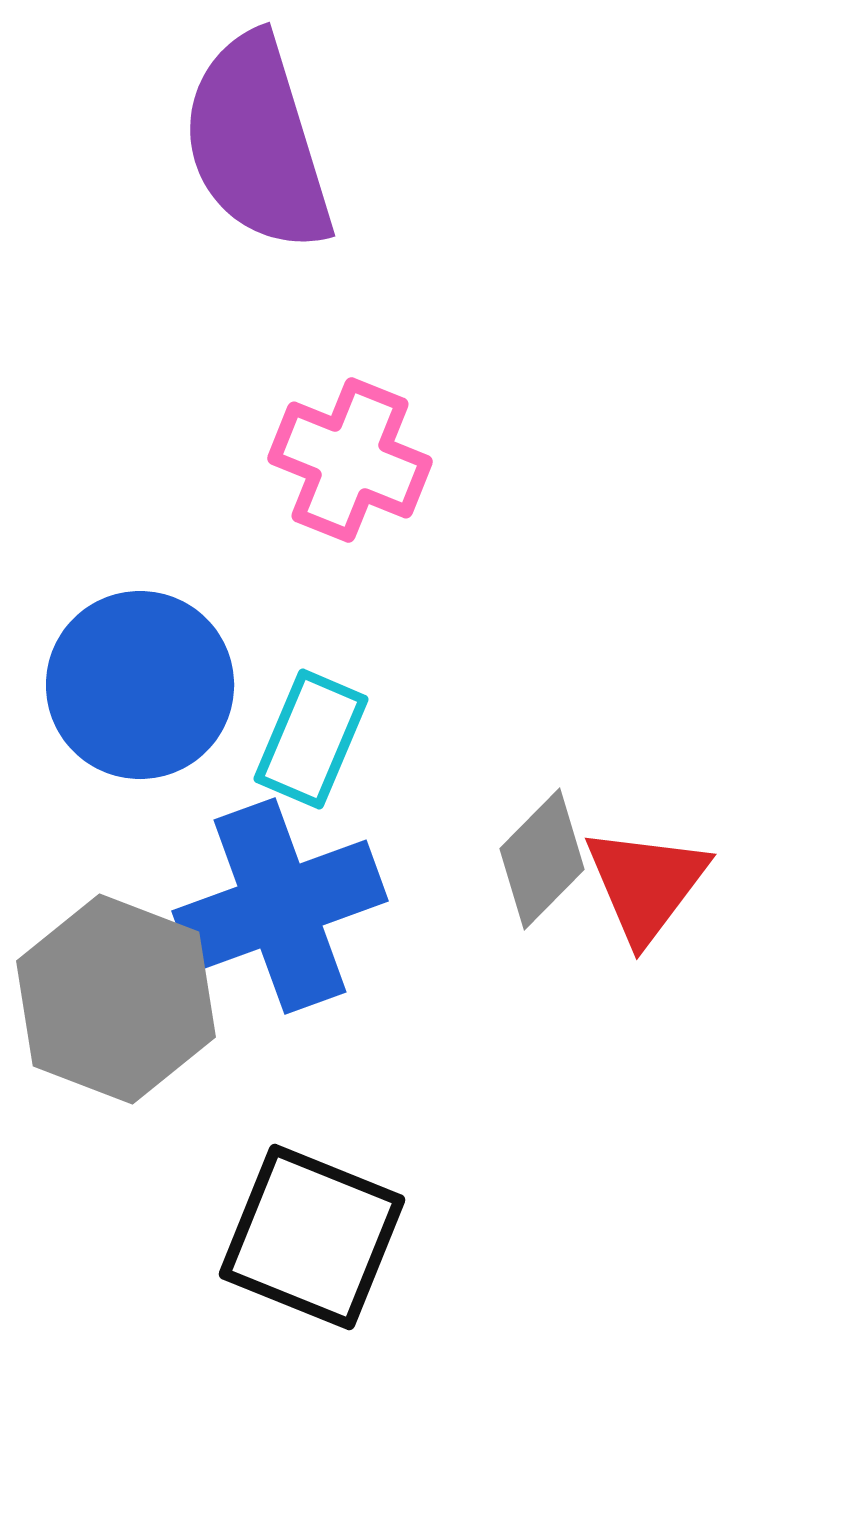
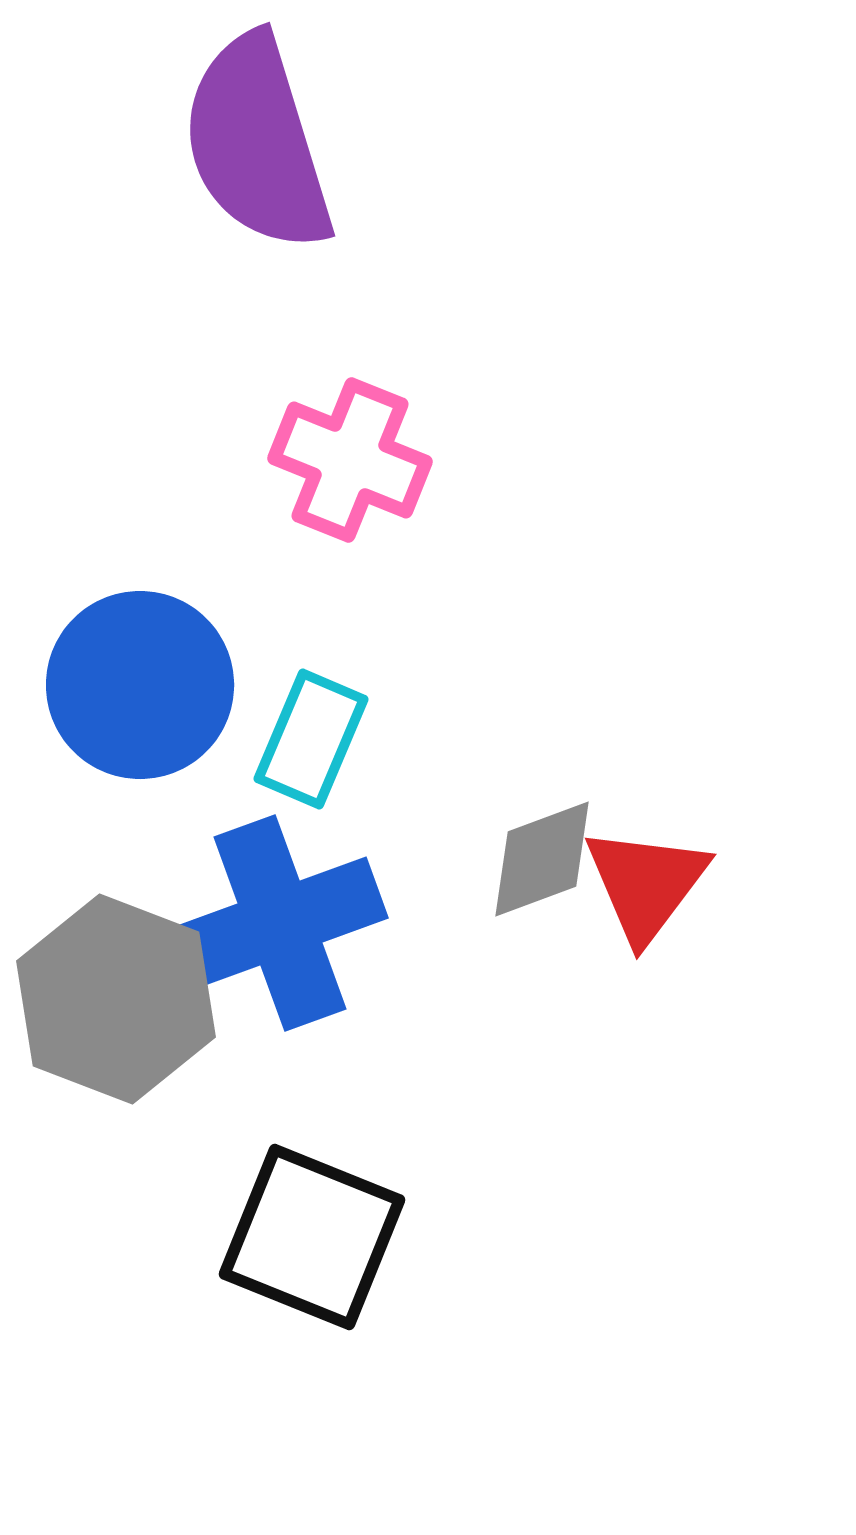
gray diamond: rotated 25 degrees clockwise
blue cross: moved 17 px down
